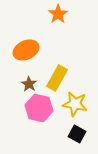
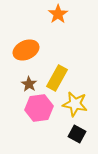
pink hexagon: rotated 20 degrees counterclockwise
